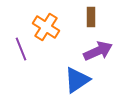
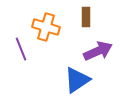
brown rectangle: moved 5 px left
orange cross: rotated 16 degrees counterclockwise
